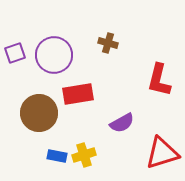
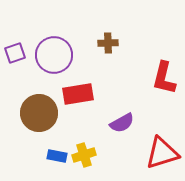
brown cross: rotated 18 degrees counterclockwise
red L-shape: moved 5 px right, 2 px up
